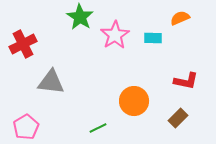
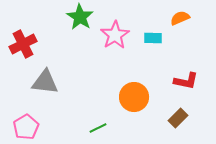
gray triangle: moved 6 px left
orange circle: moved 4 px up
